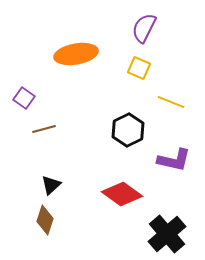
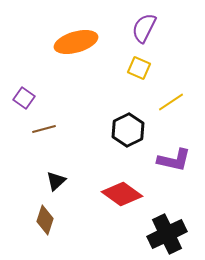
orange ellipse: moved 12 px up; rotated 6 degrees counterclockwise
yellow line: rotated 56 degrees counterclockwise
black triangle: moved 5 px right, 4 px up
black cross: rotated 15 degrees clockwise
